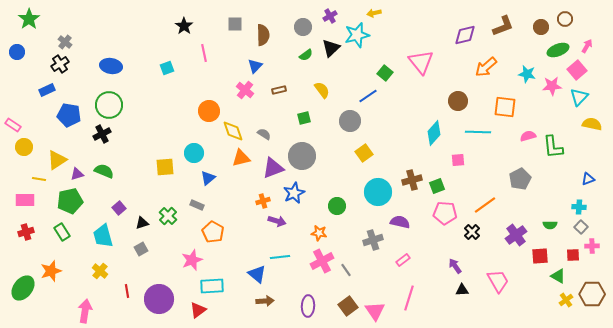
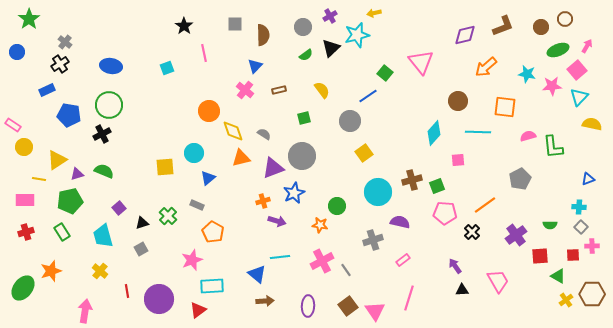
orange star at (319, 233): moved 1 px right, 8 px up
